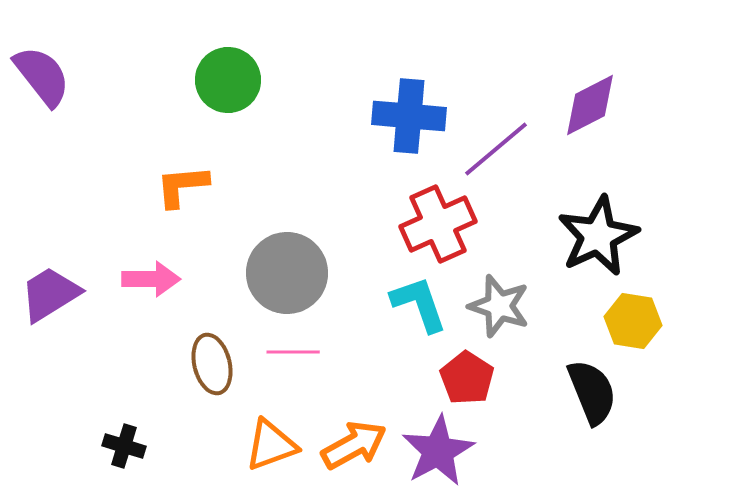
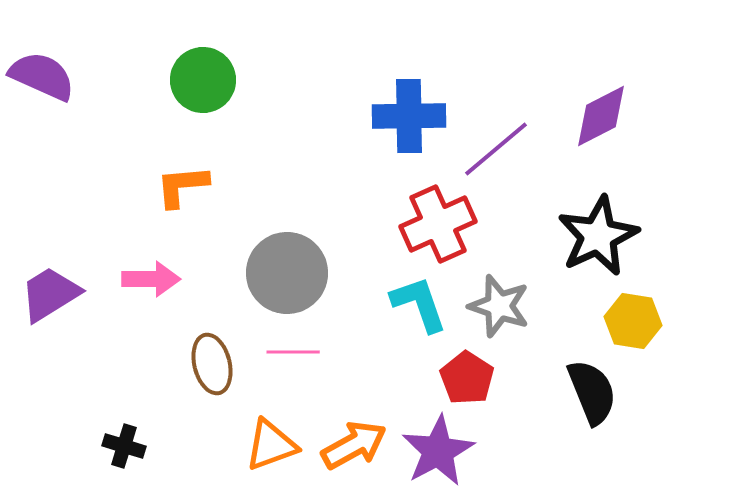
purple semicircle: rotated 28 degrees counterclockwise
green circle: moved 25 px left
purple diamond: moved 11 px right, 11 px down
blue cross: rotated 6 degrees counterclockwise
